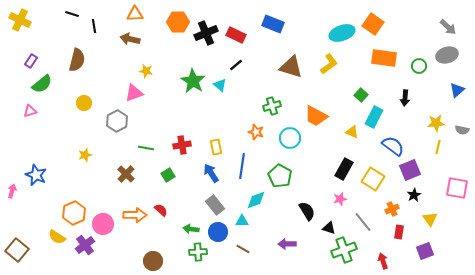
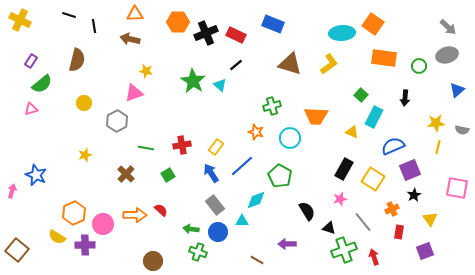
black line at (72, 14): moved 3 px left, 1 px down
cyan ellipse at (342, 33): rotated 15 degrees clockwise
brown triangle at (291, 67): moved 1 px left, 3 px up
pink triangle at (30, 111): moved 1 px right, 2 px up
orange trapezoid at (316, 116): rotated 25 degrees counterclockwise
blue semicircle at (393, 146): rotated 60 degrees counterclockwise
yellow rectangle at (216, 147): rotated 49 degrees clockwise
blue line at (242, 166): rotated 40 degrees clockwise
purple cross at (85, 245): rotated 36 degrees clockwise
brown line at (243, 249): moved 14 px right, 11 px down
green cross at (198, 252): rotated 24 degrees clockwise
red arrow at (383, 261): moved 9 px left, 4 px up
